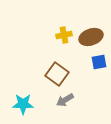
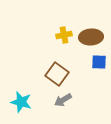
brown ellipse: rotated 15 degrees clockwise
blue square: rotated 14 degrees clockwise
gray arrow: moved 2 px left
cyan star: moved 2 px left, 2 px up; rotated 15 degrees clockwise
